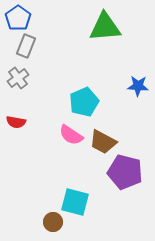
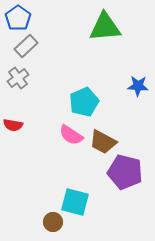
gray rectangle: rotated 25 degrees clockwise
red semicircle: moved 3 px left, 3 px down
